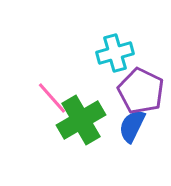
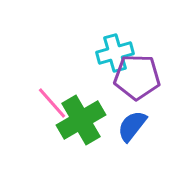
purple pentagon: moved 4 px left, 14 px up; rotated 24 degrees counterclockwise
pink line: moved 5 px down
blue semicircle: rotated 12 degrees clockwise
